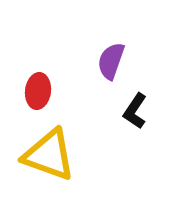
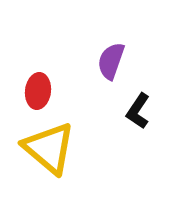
black L-shape: moved 3 px right
yellow triangle: moved 7 px up; rotated 20 degrees clockwise
